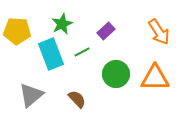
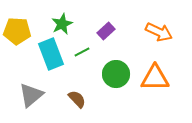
orange arrow: rotated 32 degrees counterclockwise
